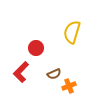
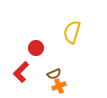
orange cross: moved 10 px left
